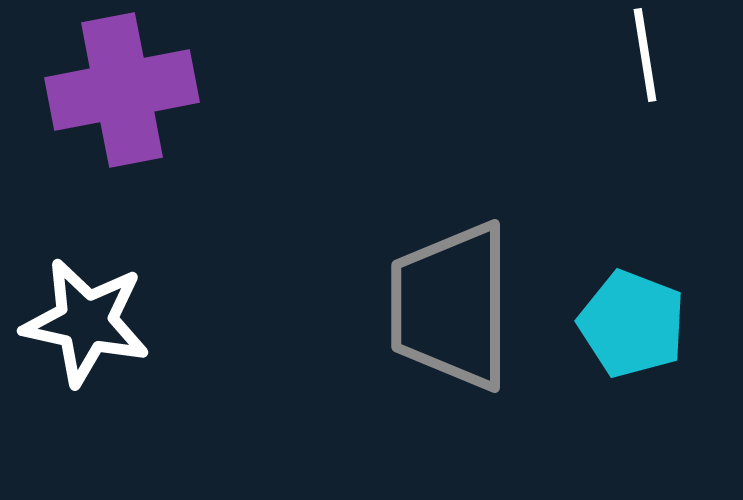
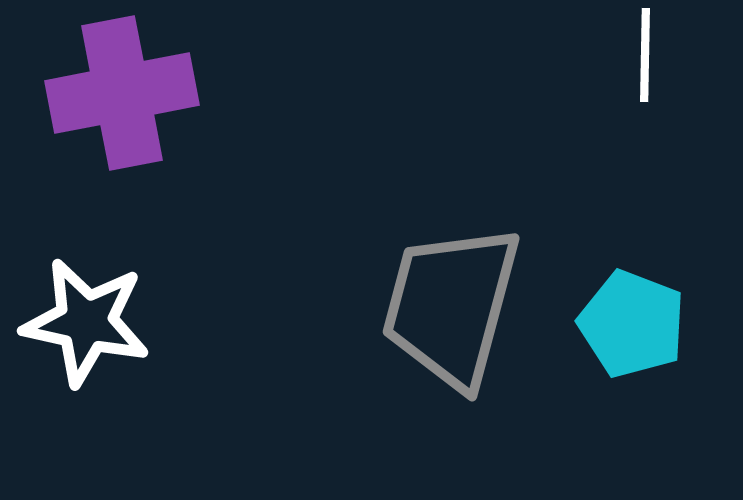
white line: rotated 10 degrees clockwise
purple cross: moved 3 px down
gray trapezoid: rotated 15 degrees clockwise
